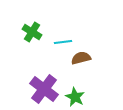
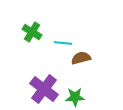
cyan line: moved 1 px down; rotated 12 degrees clockwise
green star: rotated 30 degrees counterclockwise
